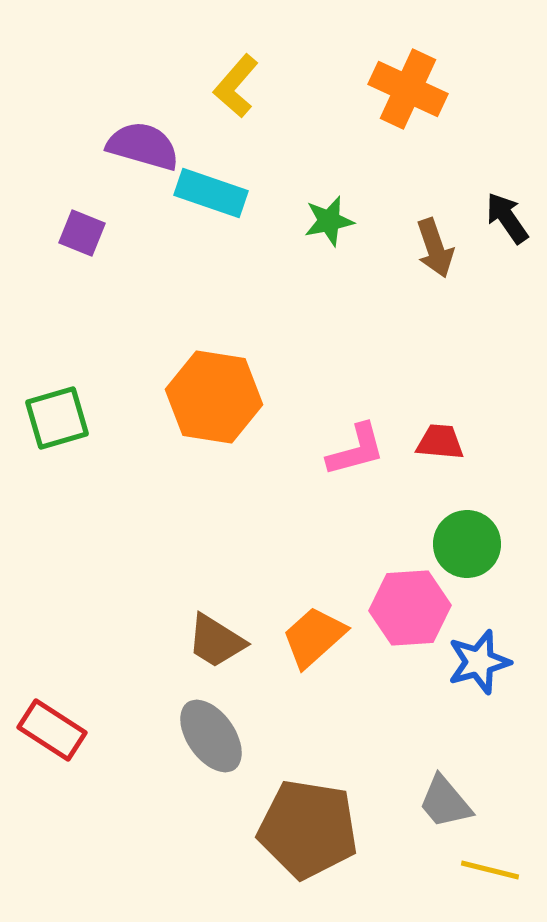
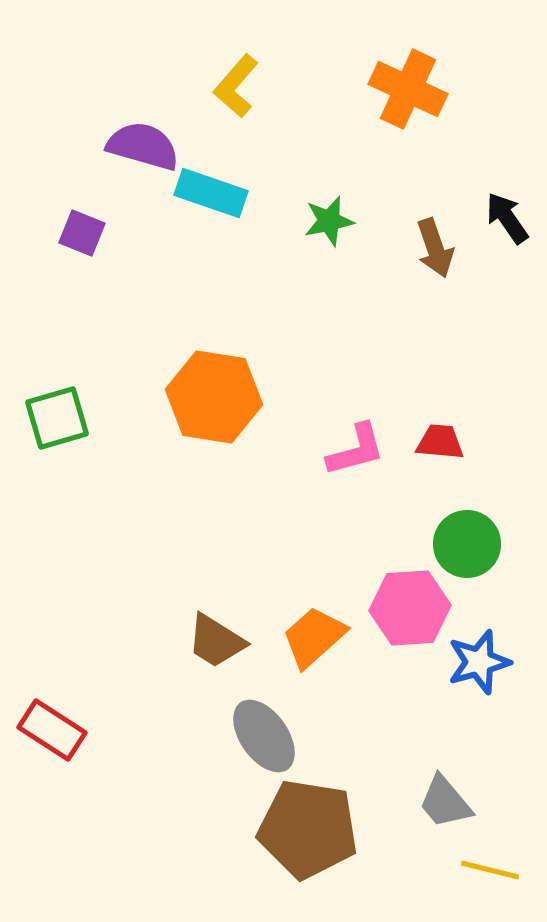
gray ellipse: moved 53 px right
